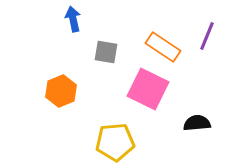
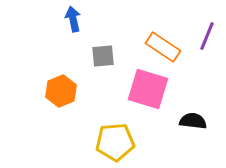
gray square: moved 3 px left, 4 px down; rotated 15 degrees counterclockwise
pink square: rotated 9 degrees counterclockwise
black semicircle: moved 4 px left, 2 px up; rotated 12 degrees clockwise
